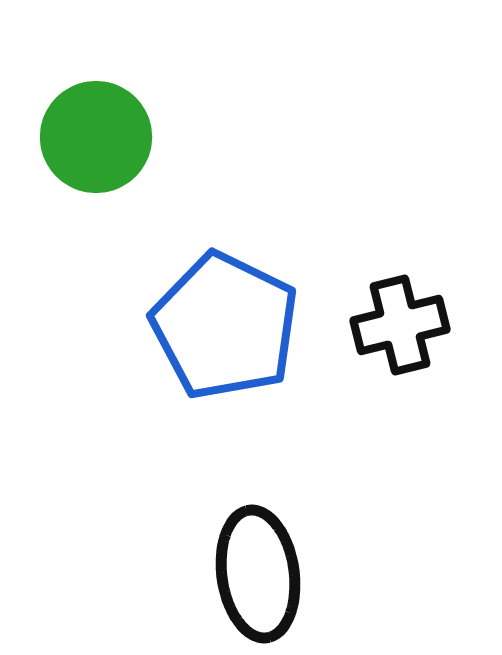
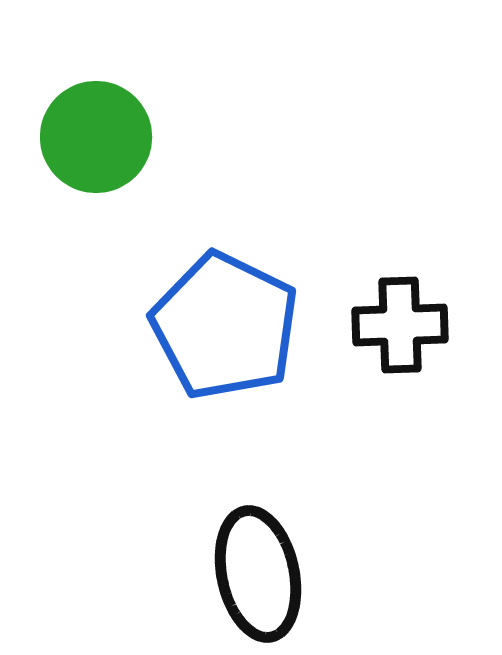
black cross: rotated 12 degrees clockwise
black ellipse: rotated 4 degrees counterclockwise
